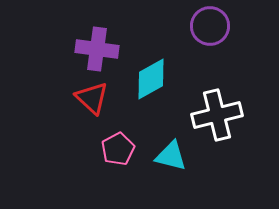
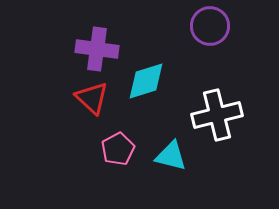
cyan diamond: moved 5 px left, 2 px down; rotated 12 degrees clockwise
